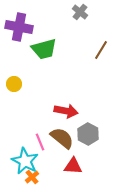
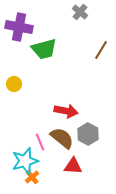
cyan star: rotated 28 degrees clockwise
